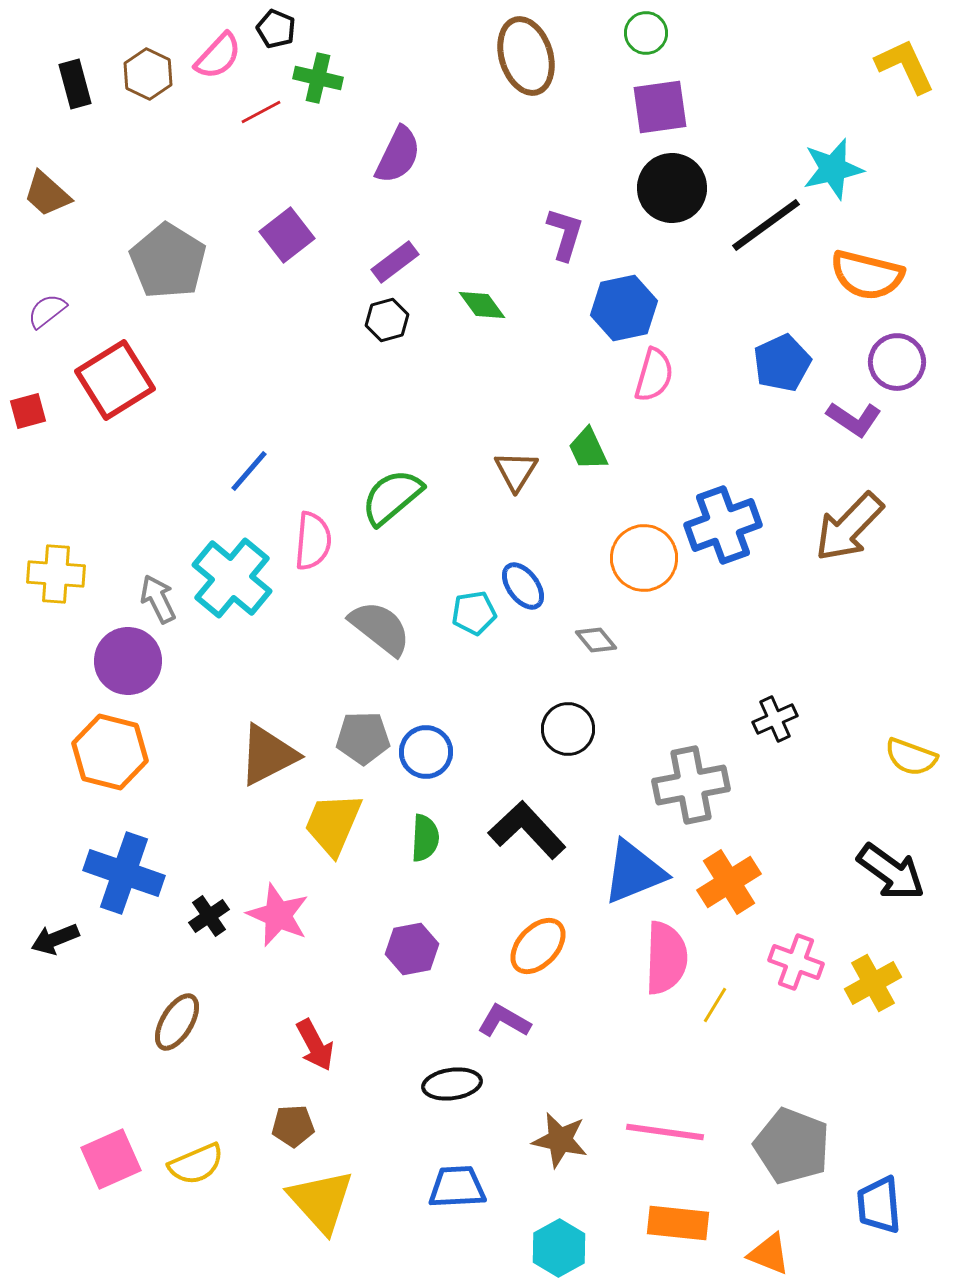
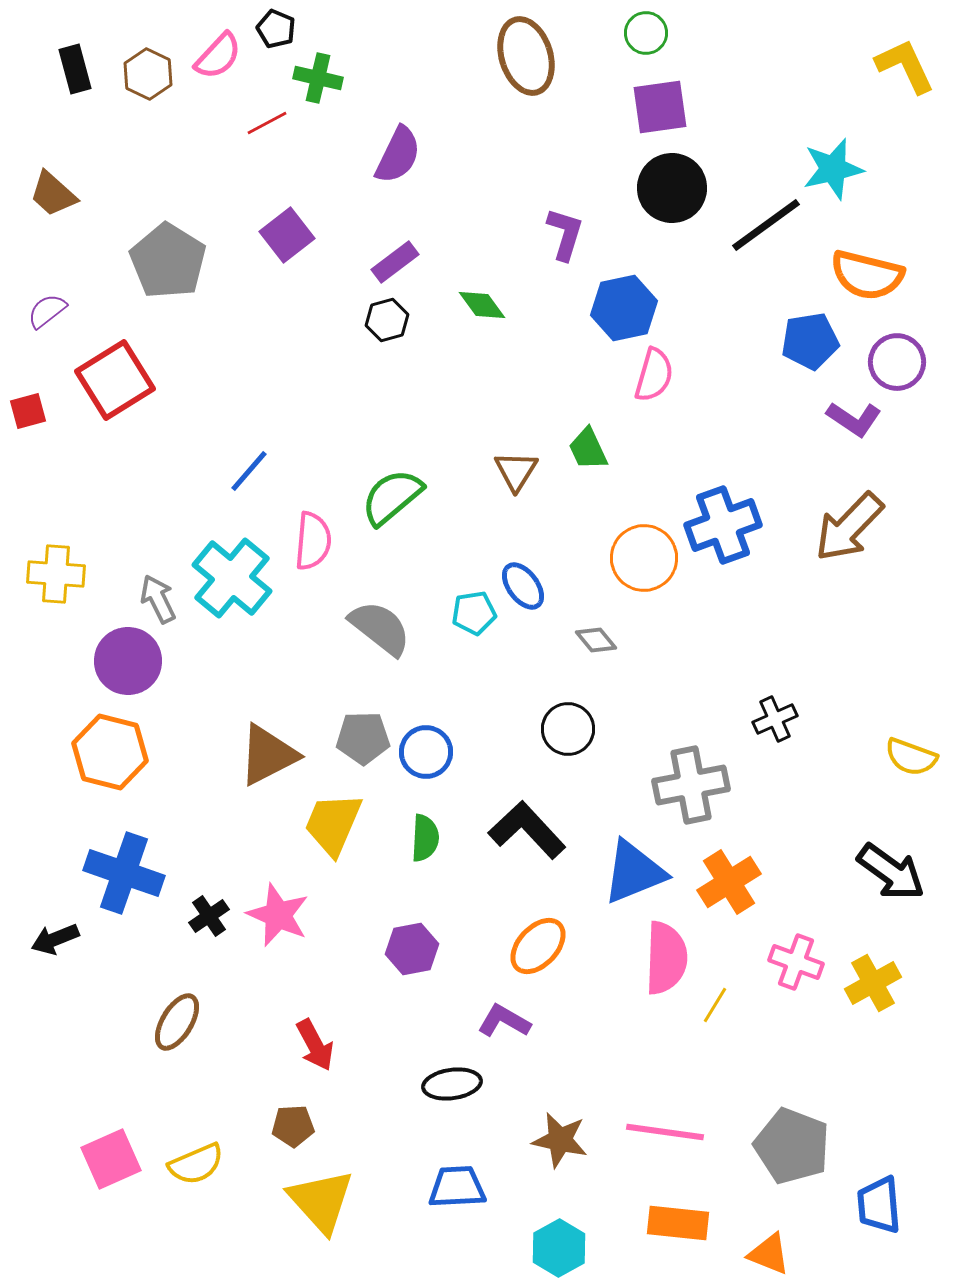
black rectangle at (75, 84): moved 15 px up
red line at (261, 112): moved 6 px right, 11 px down
brown trapezoid at (47, 194): moved 6 px right
blue pentagon at (782, 363): moved 28 px right, 22 px up; rotated 16 degrees clockwise
